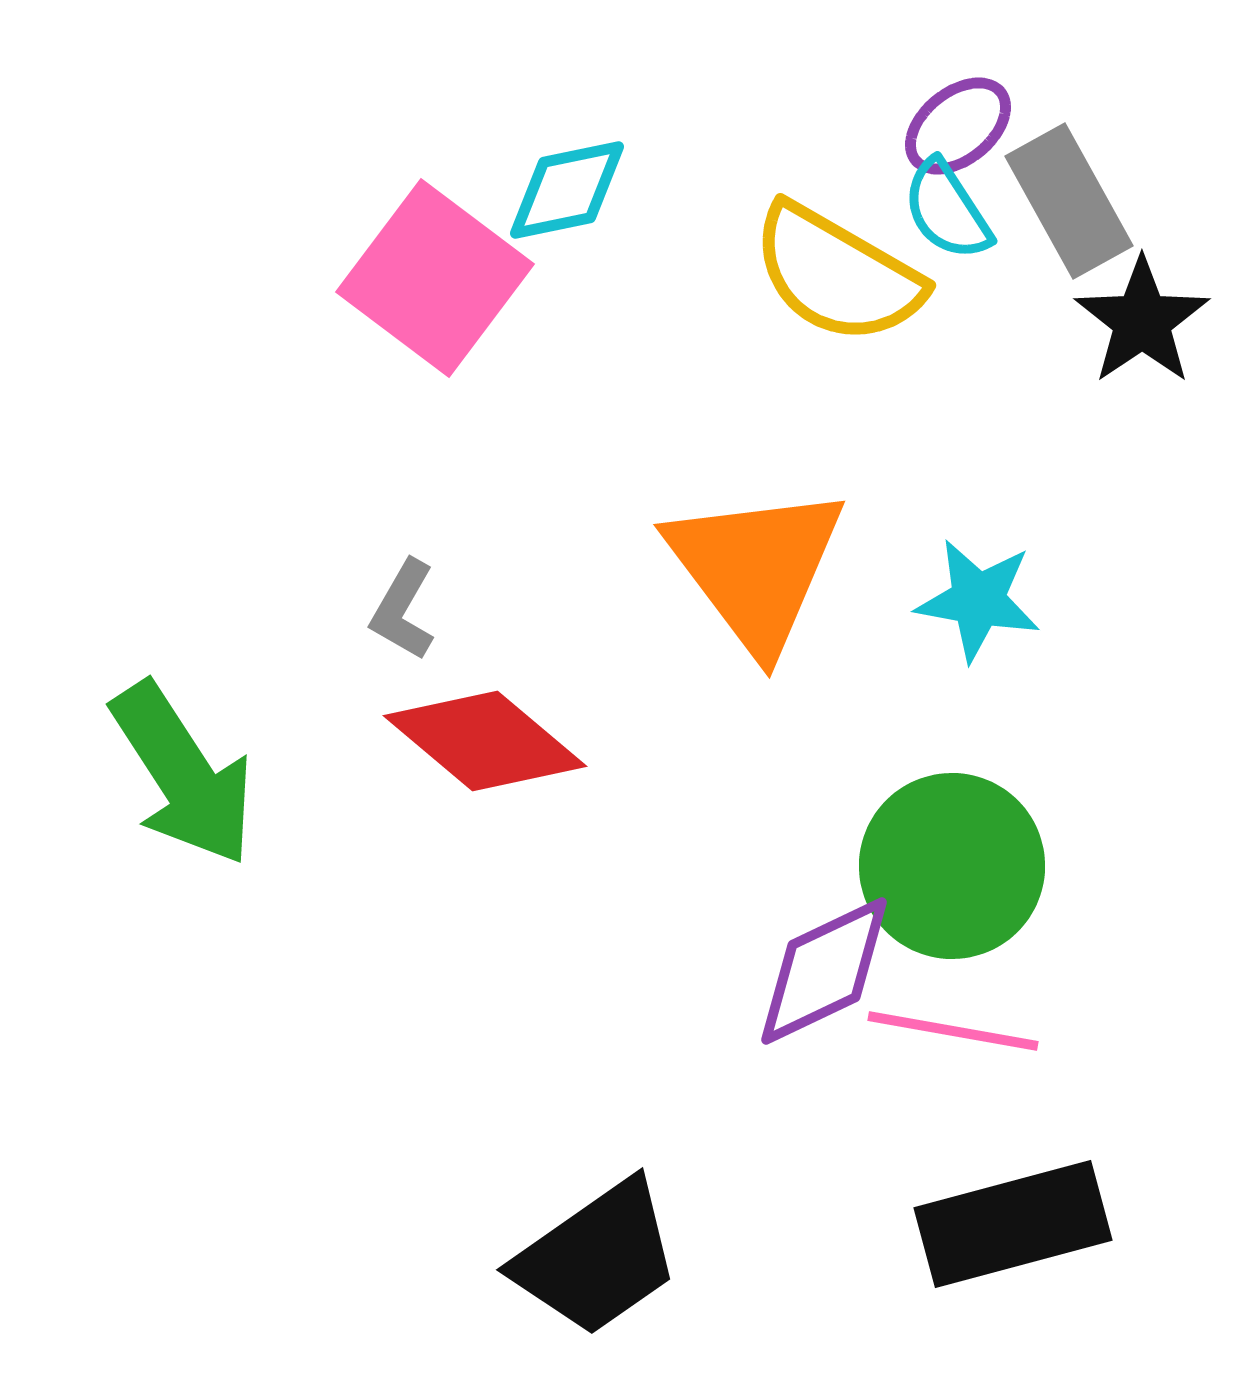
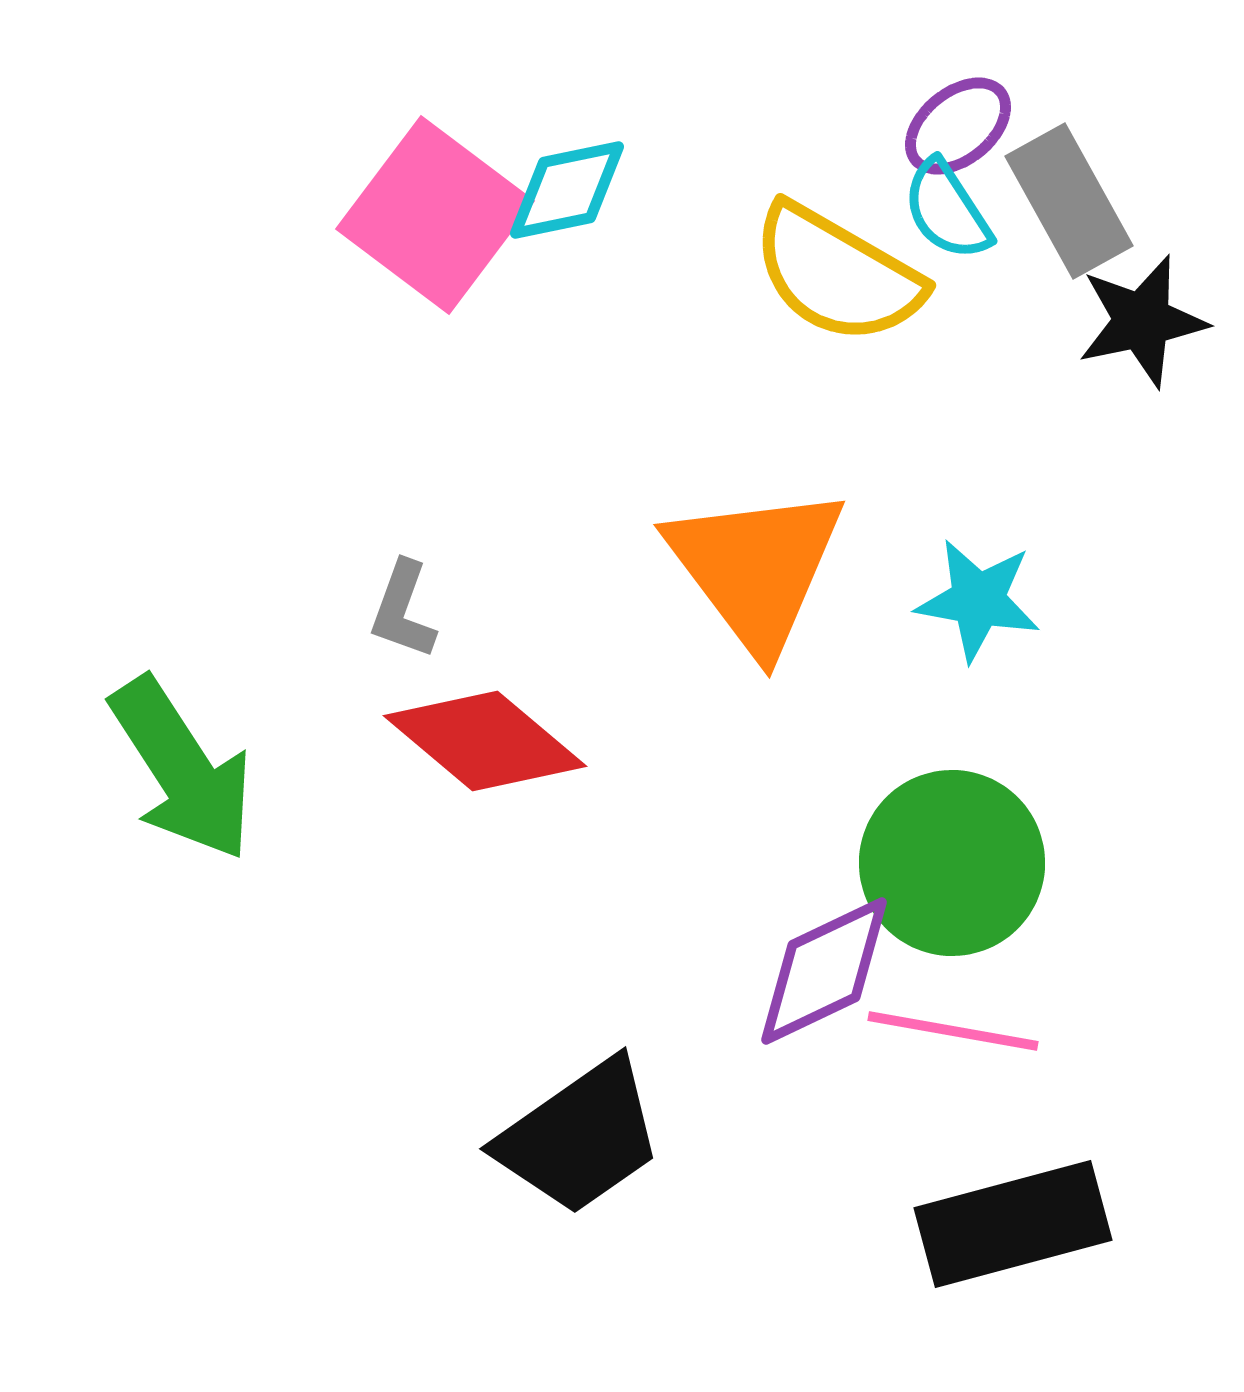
pink square: moved 63 px up
black star: rotated 22 degrees clockwise
gray L-shape: rotated 10 degrees counterclockwise
green arrow: moved 1 px left, 5 px up
green circle: moved 3 px up
black trapezoid: moved 17 px left, 121 px up
